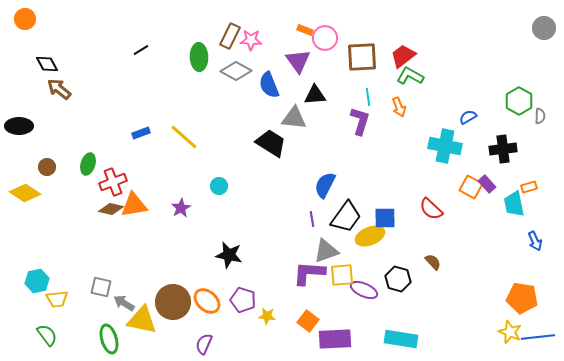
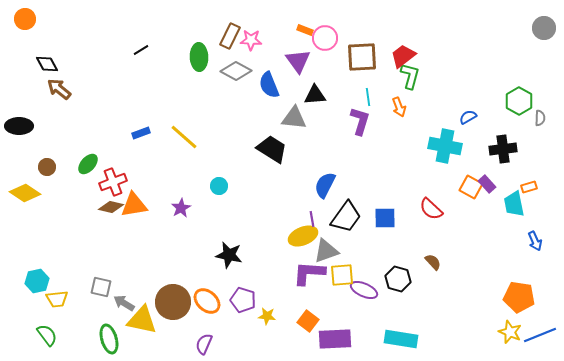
green L-shape at (410, 76): rotated 76 degrees clockwise
gray semicircle at (540, 116): moved 2 px down
black trapezoid at (271, 143): moved 1 px right, 6 px down
green ellipse at (88, 164): rotated 25 degrees clockwise
brown diamond at (111, 209): moved 2 px up
yellow ellipse at (370, 236): moved 67 px left
orange pentagon at (522, 298): moved 3 px left, 1 px up
blue line at (538, 337): moved 2 px right, 2 px up; rotated 16 degrees counterclockwise
